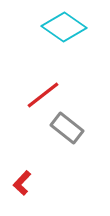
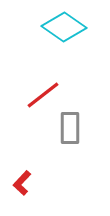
gray rectangle: moved 3 px right; rotated 52 degrees clockwise
